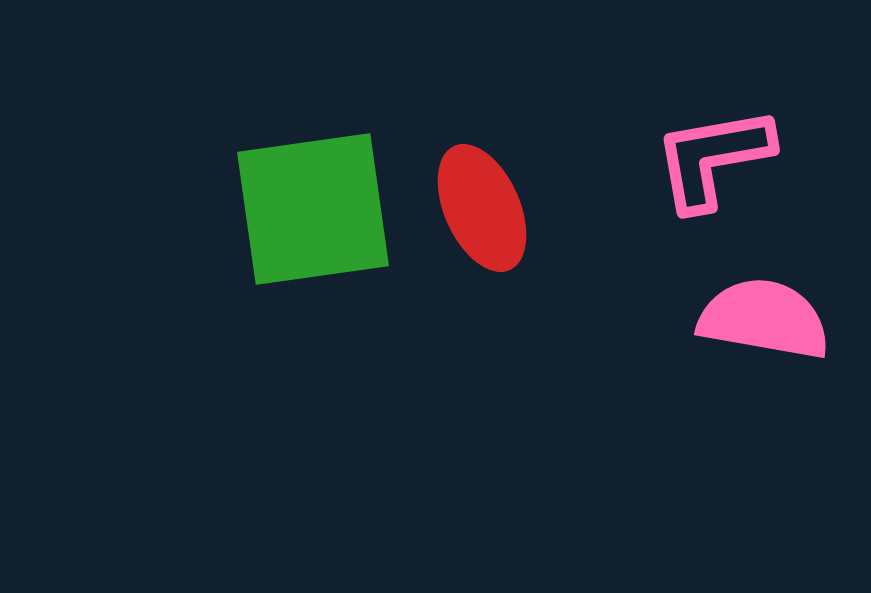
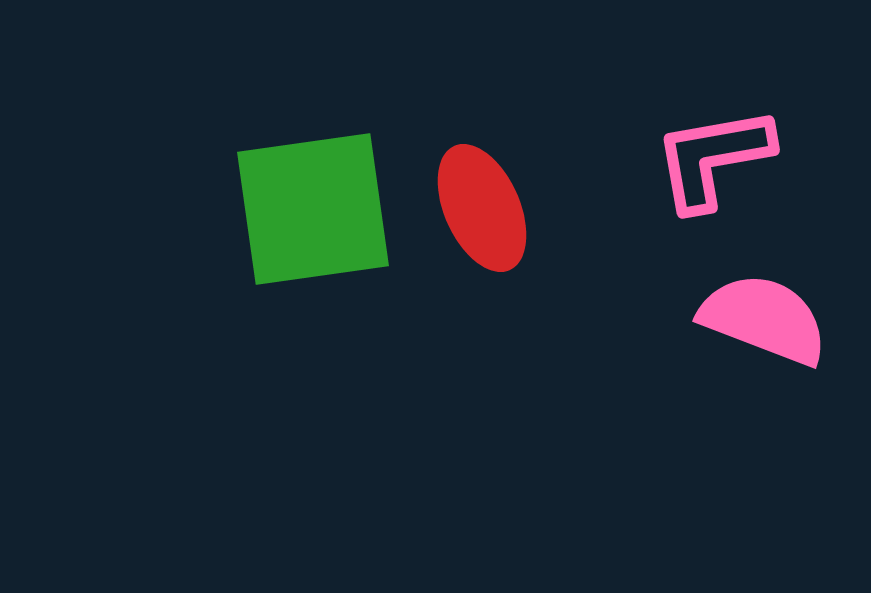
pink semicircle: rotated 11 degrees clockwise
